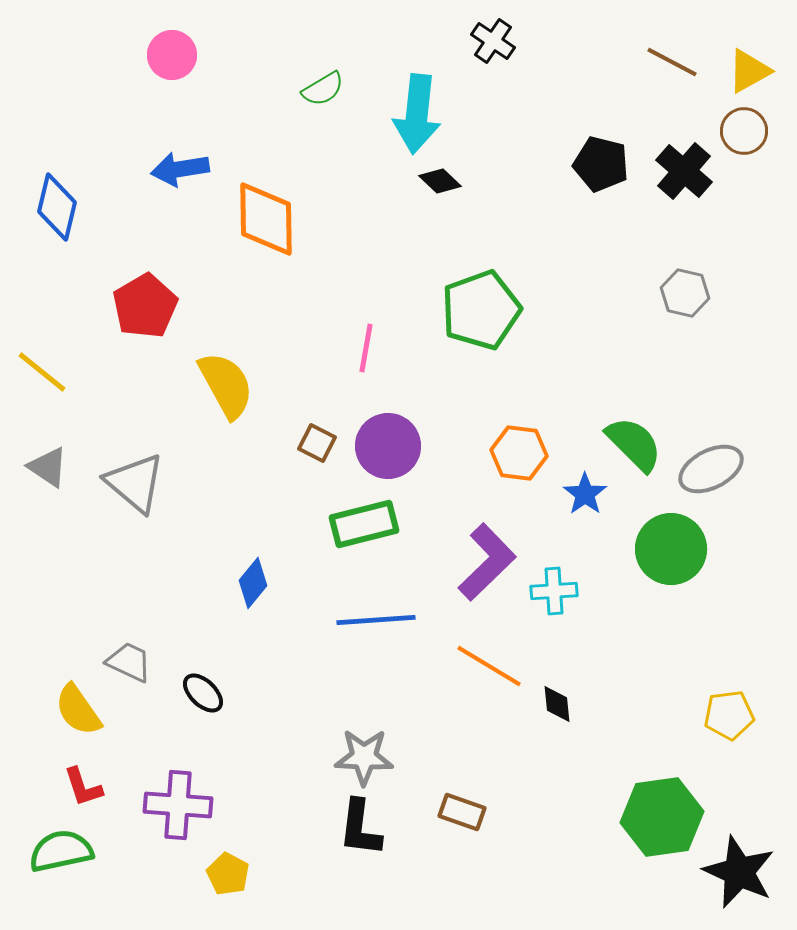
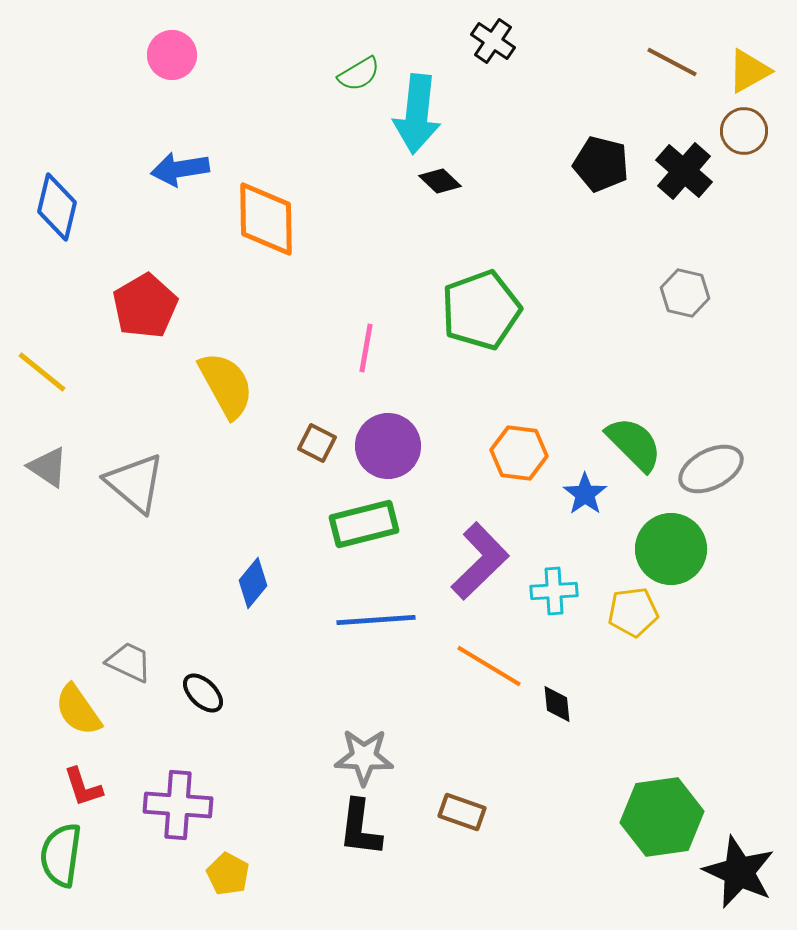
green semicircle at (323, 89): moved 36 px right, 15 px up
purple L-shape at (487, 562): moved 7 px left, 1 px up
yellow pentagon at (729, 715): moved 96 px left, 103 px up
green semicircle at (61, 851): moved 4 px down; rotated 70 degrees counterclockwise
